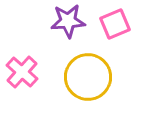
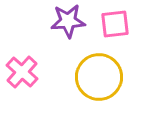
pink square: rotated 16 degrees clockwise
yellow circle: moved 11 px right
